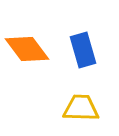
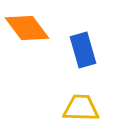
orange diamond: moved 21 px up
